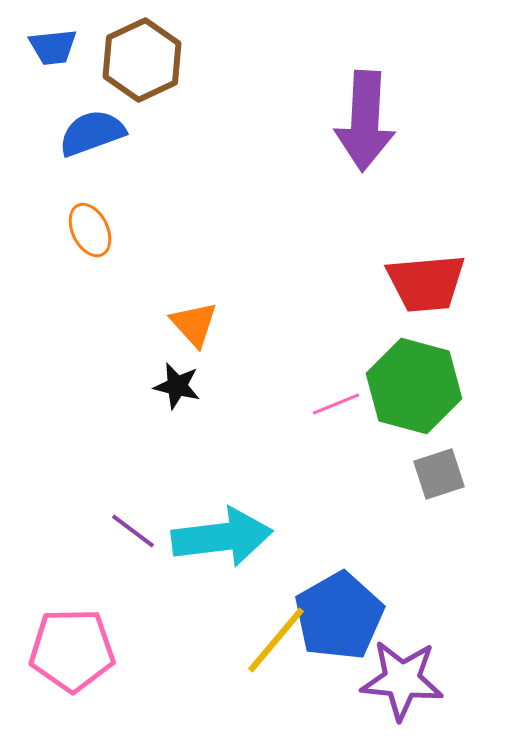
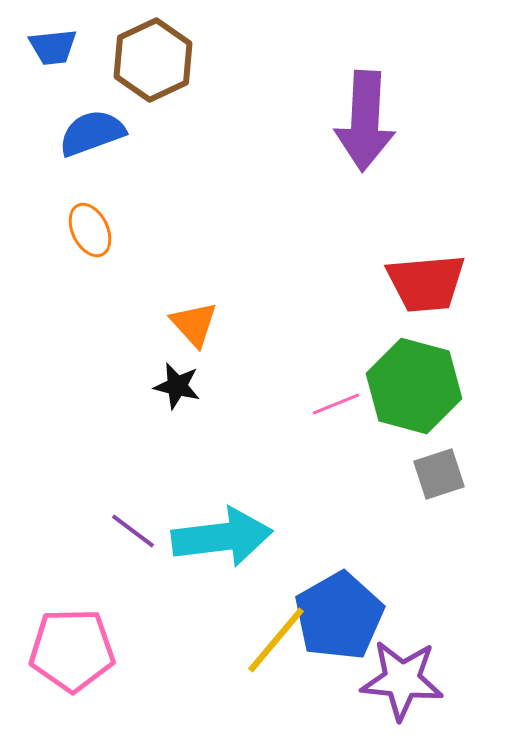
brown hexagon: moved 11 px right
